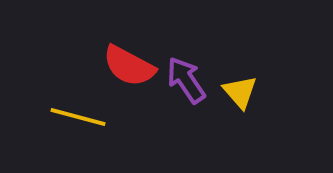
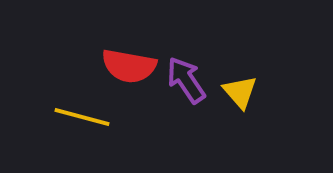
red semicircle: rotated 18 degrees counterclockwise
yellow line: moved 4 px right
